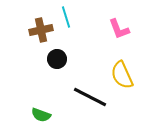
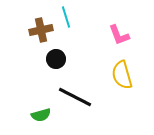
pink L-shape: moved 6 px down
black circle: moved 1 px left
yellow semicircle: rotated 8 degrees clockwise
black line: moved 15 px left
green semicircle: rotated 36 degrees counterclockwise
